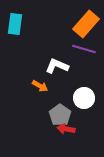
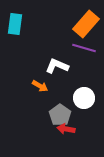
purple line: moved 1 px up
